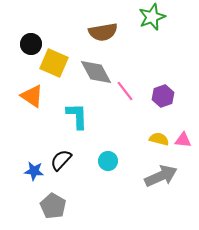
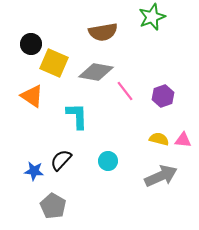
gray diamond: rotated 52 degrees counterclockwise
